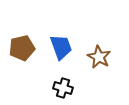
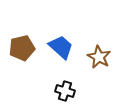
blue trapezoid: rotated 28 degrees counterclockwise
black cross: moved 2 px right, 3 px down
